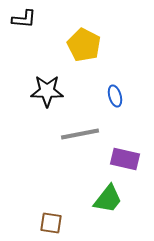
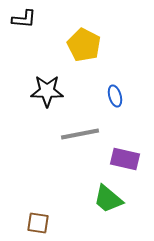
green trapezoid: rotated 92 degrees clockwise
brown square: moved 13 px left
